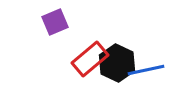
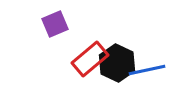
purple square: moved 2 px down
blue line: moved 1 px right
